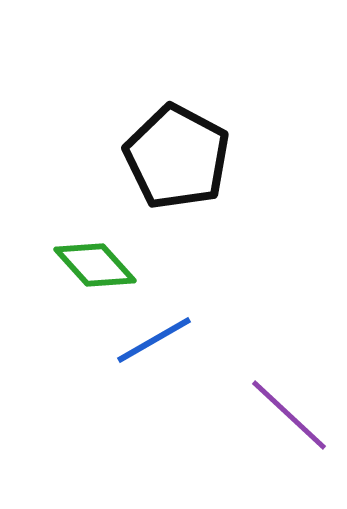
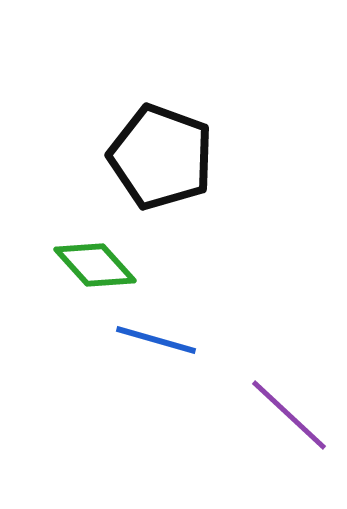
black pentagon: moved 16 px left; rotated 8 degrees counterclockwise
blue line: moved 2 px right; rotated 46 degrees clockwise
